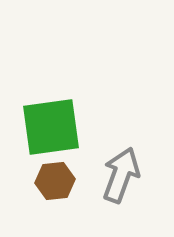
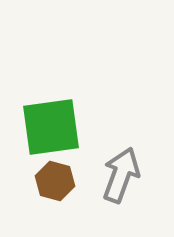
brown hexagon: rotated 21 degrees clockwise
